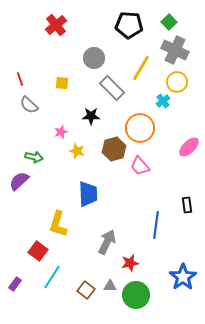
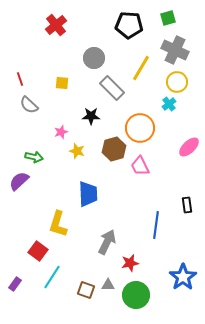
green square: moved 1 px left, 4 px up; rotated 28 degrees clockwise
cyan cross: moved 6 px right, 3 px down
pink trapezoid: rotated 15 degrees clockwise
gray triangle: moved 2 px left, 1 px up
brown square: rotated 18 degrees counterclockwise
